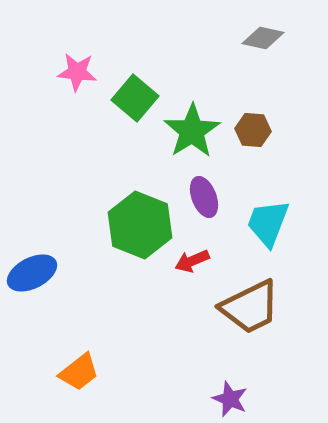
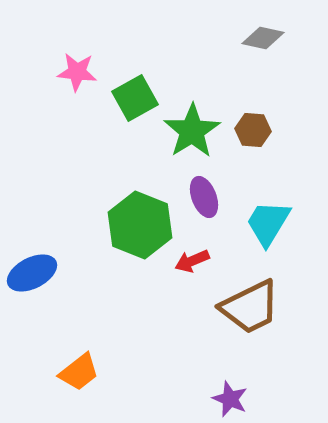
green square: rotated 21 degrees clockwise
cyan trapezoid: rotated 10 degrees clockwise
